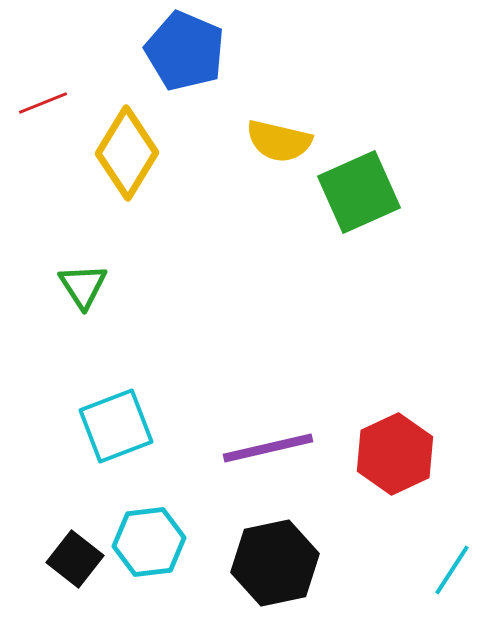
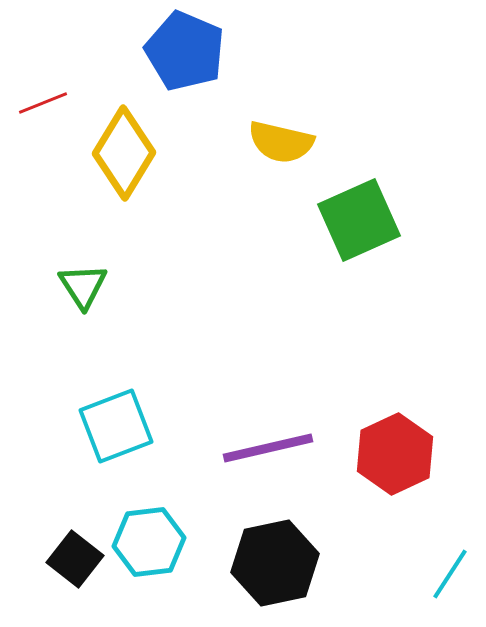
yellow semicircle: moved 2 px right, 1 px down
yellow diamond: moved 3 px left
green square: moved 28 px down
cyan line: moved 2 px left, 4 px down
